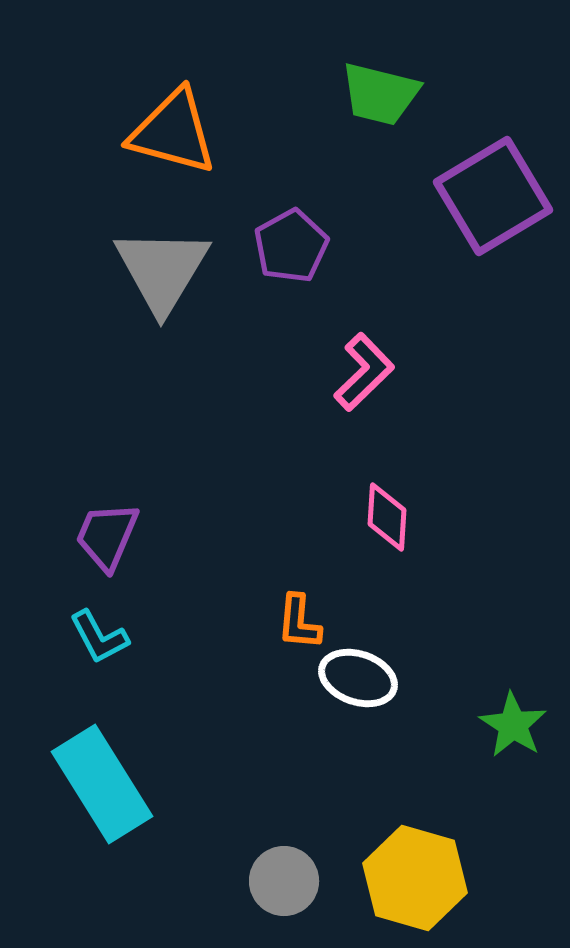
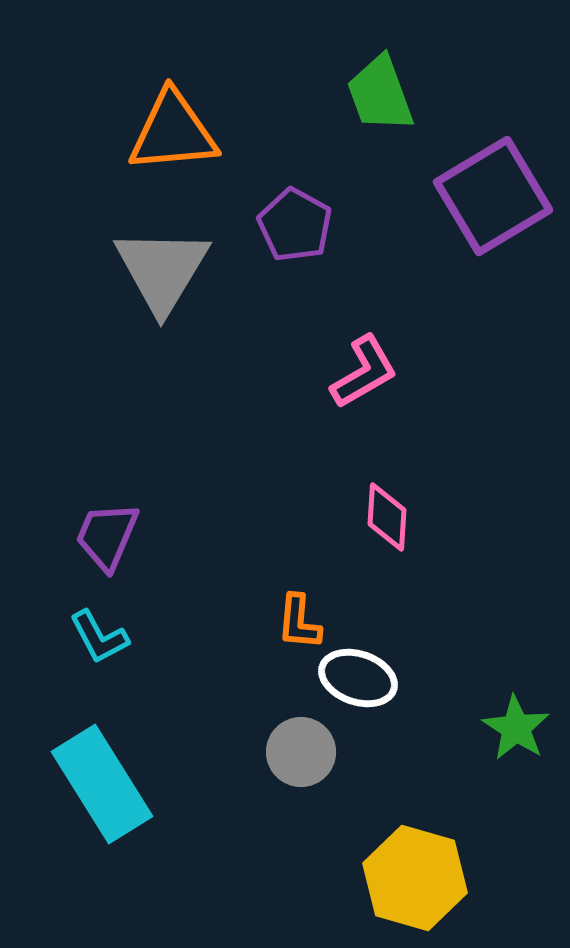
green trapezoid: rotated 56 degrees clockwise
orange triangle: rotated 20 degrees counterclockwise
purple pentagon: moved 4 px right, 21 px up; rotated 14 degrees counterclockwise
pink L-shape: rotated 14 degrees clockwise
green star: moved 3 px right, 3 px down
gray circle: moved 17 px right, 129 px up
